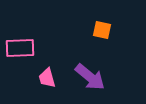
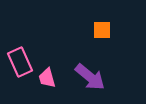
orange square: rotated 12 degrees counterclockwise
pink rectangle: moved 14 px down; rotated 68 degrees clockwise
